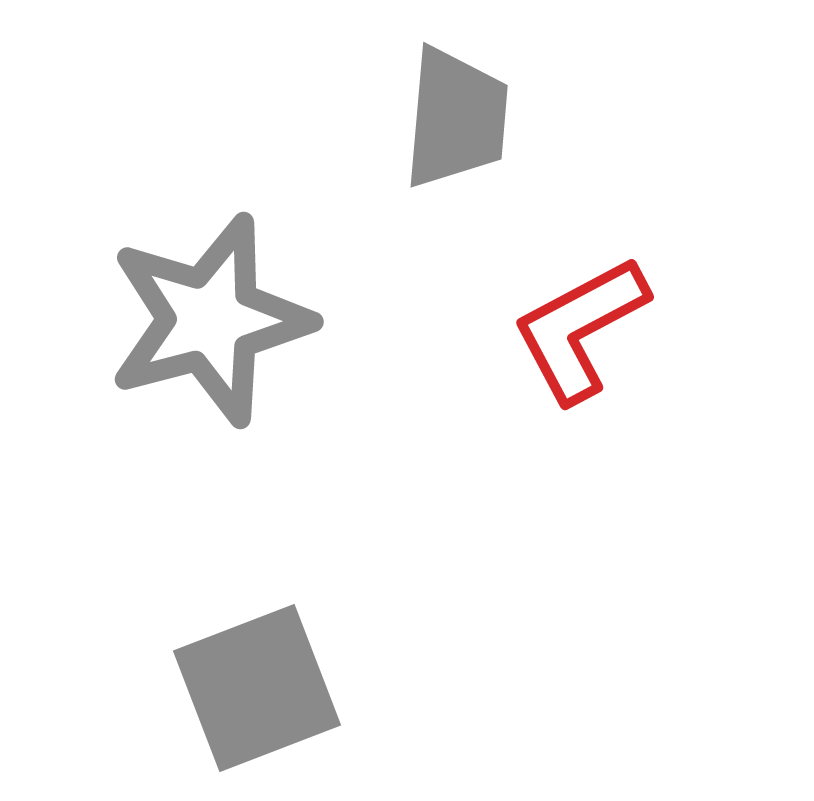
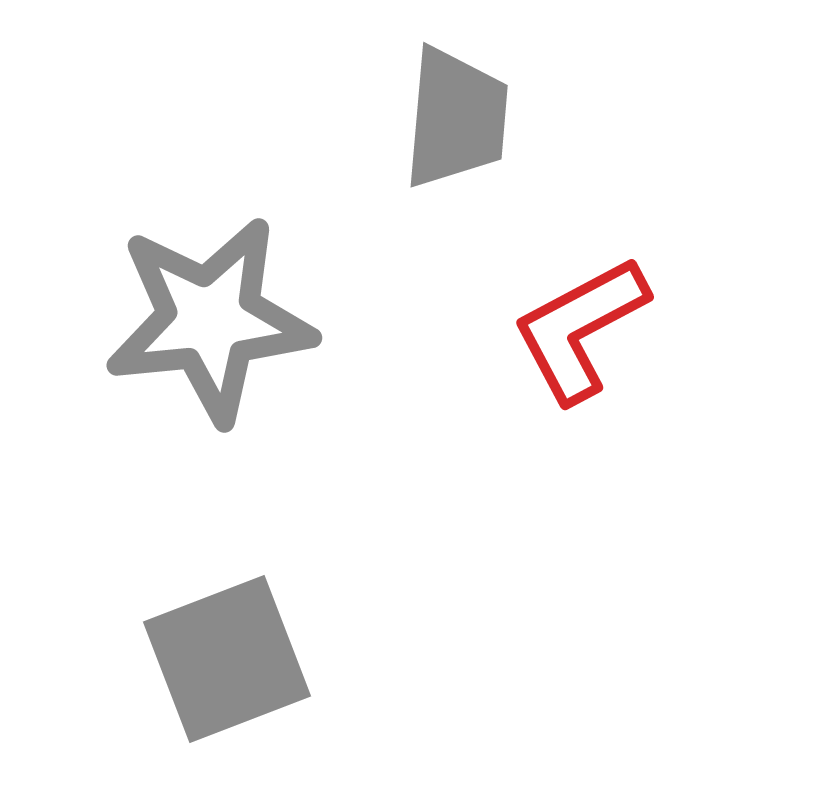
gray star: rotated 9 degrees clockwise
gray square: moved 30 px left, 29 px up
